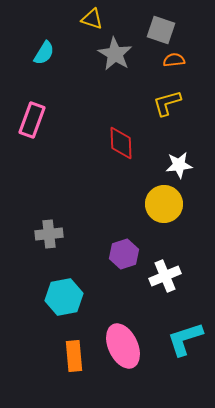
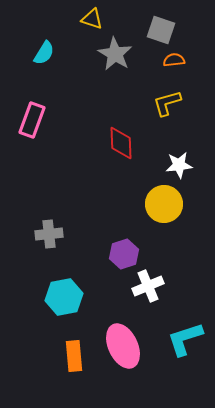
white cross: moved 17 px left, 10 px down
